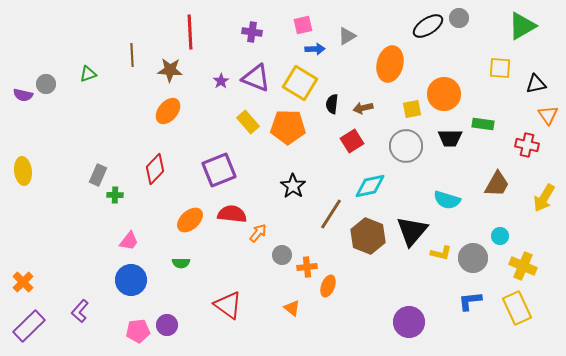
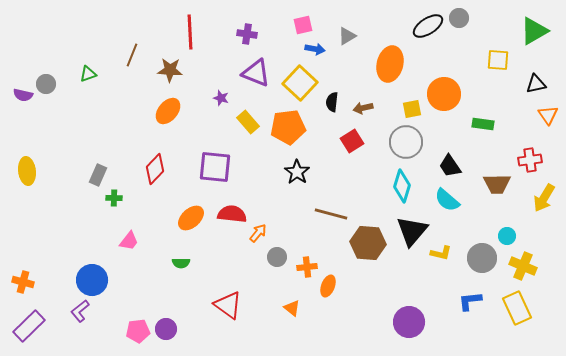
green triangle at (522, 26): moved 12 px right, 5 px down
purple cross at (252, 32): moved 5 px left, 2 px down
blue arrow at (315, 49): rotated 12 degrees clockwise
brown line at (132, 55): rotated 25 degrees clockwise
yellow square at (500, 68): moved 2 px left, 8 px up
purple triangle at (256, 78): moved 5 px up
purple star at (221, 81): moved 17 px down; rotated 21 degrees counterclockwise
yellow square at (300, 83): rotated 12 degrees clockwise
black semicircle at (332, 104): moved 2 px up
orange pentagon at (288, 127): rotated 8 degrees counterclockwise
black trapezoid at (450, 138): moved 28 px down; rotated 55 degrees clockwise
red cross at (527, 145): moved 3 px right, 15 px down; rotated 20 degrees counterclockwise
gray circle at (406, 146): moved 4 px up
purple square at (219, 170): moved 4 px left, 3 px up; rotated 28 degrees clockwise
yellow ellipse at (23, 171): moved 4 px right
brown trapezoid at (497, 184): rotated 60 degrees clockwise
black star at (293, 186): moved 4 px right, 14 px up
cyan diamond at (370, 186): moved 32 px right; rotated 60 degrees counterclockwise
green cross at (115, 195): moved 1 px left, 3 px down
cyan semicircle at (447, 200): rotated 24 degrees clockwise
brown line at (331, 214): rotated 72 degrees clockwise
orange ellipse at (190, 220): moved 1 px right, 2 px up
brown hexagon at (368, 236): moved 7 px down; rotated 16 degrees counterclockwise
cyan circle at (500, 236): moved 7 px right
gray circle at (282, 255): moved 5 px left, 2 px down
gray circle at (473, 258): moved 9 px right
blue circle at (131, 280): moved 39 px left
orange cross at (23, 282): rotated 30 degrees counterclockwise
purple L-shape at (80, 311): rotated 10 degrees clockwise
purple circle at (167, 325): moved 1 px left, 4 px down
